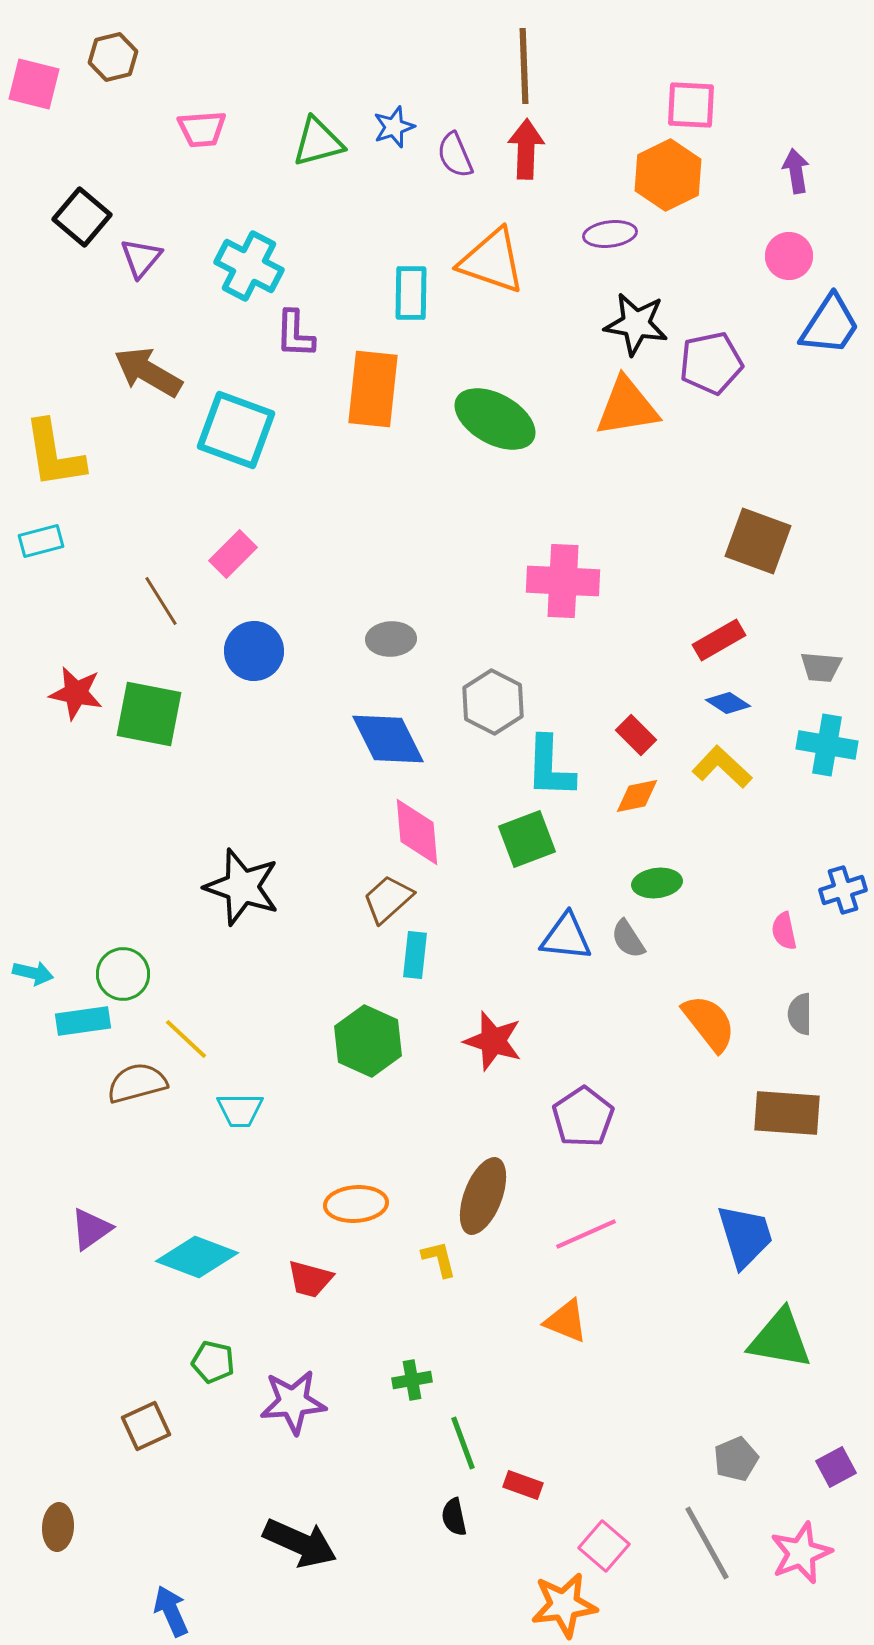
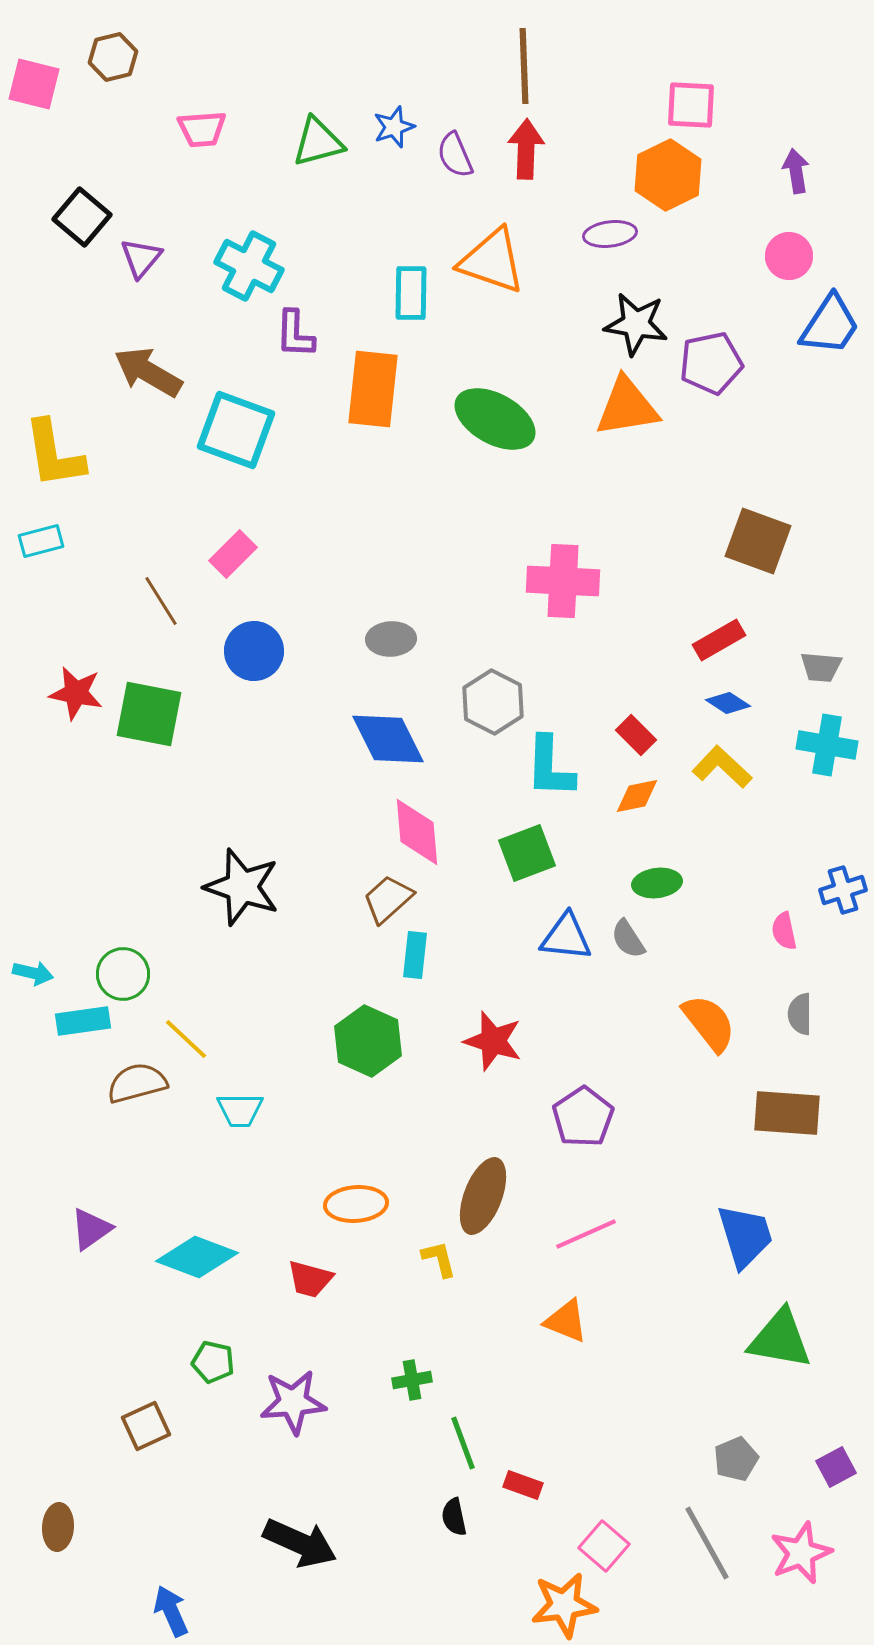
green square at (527, 839): moved 14 px down
